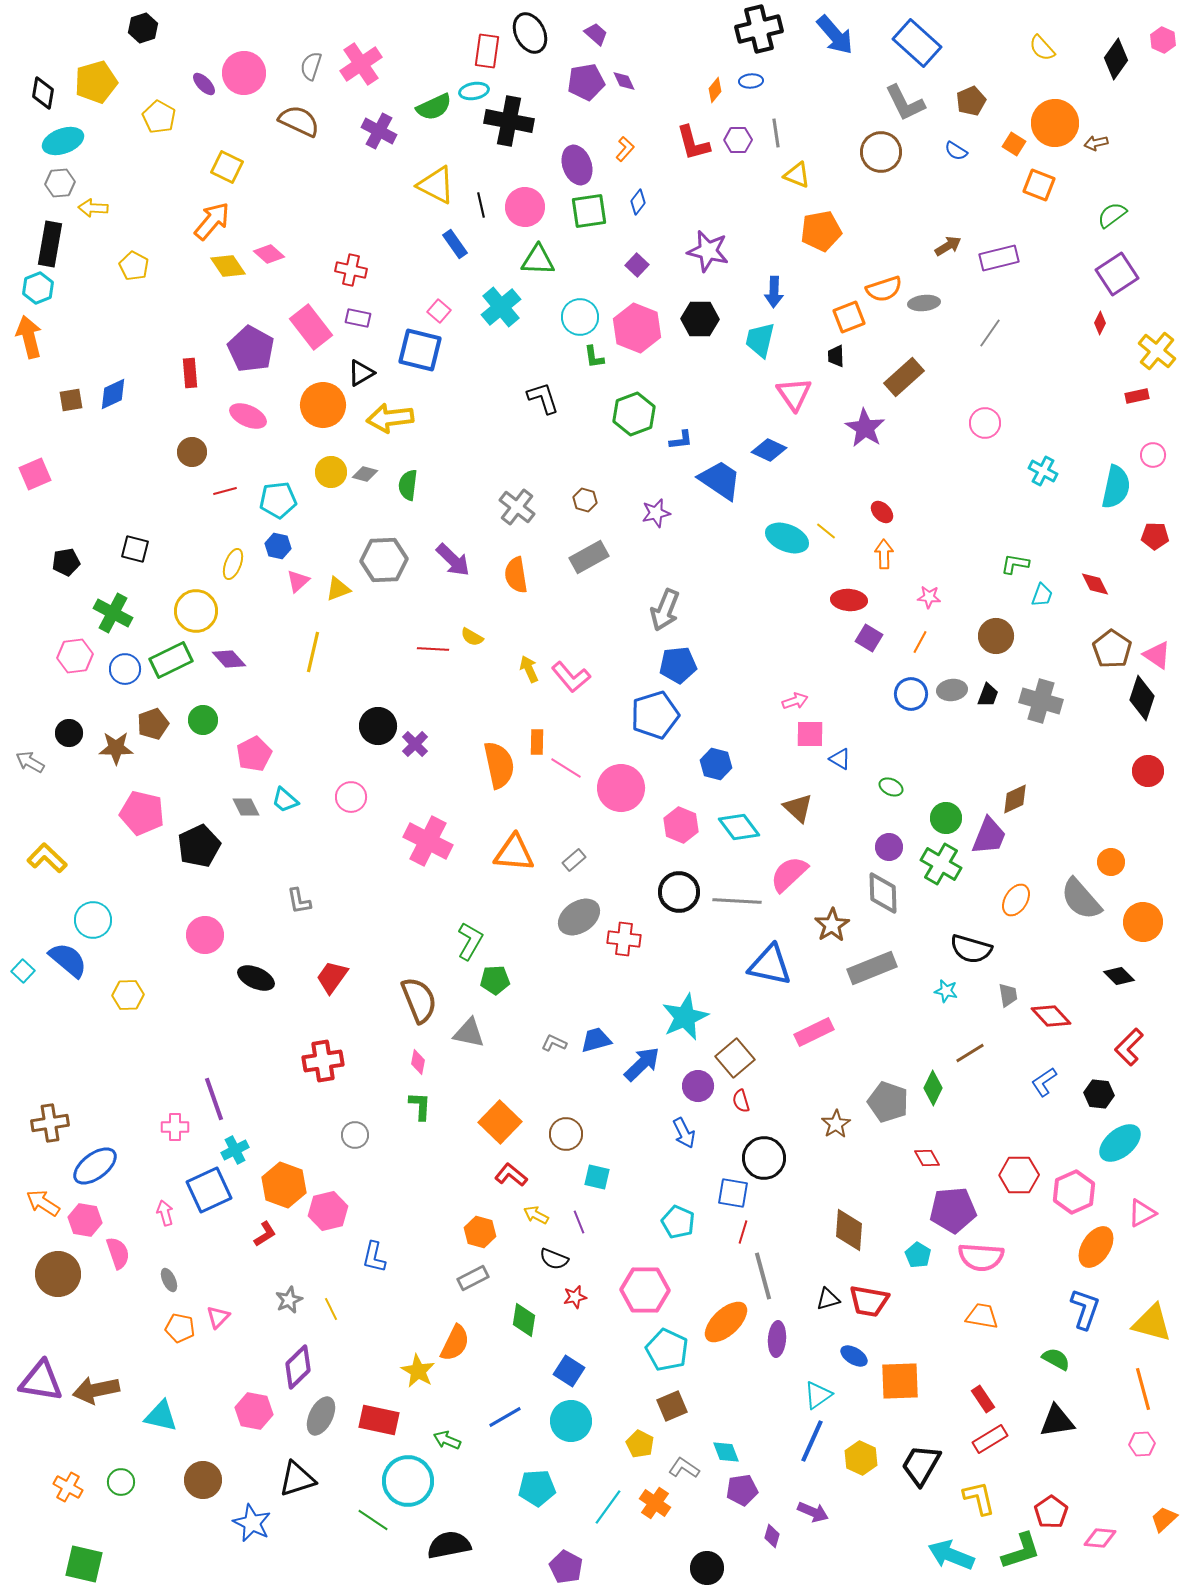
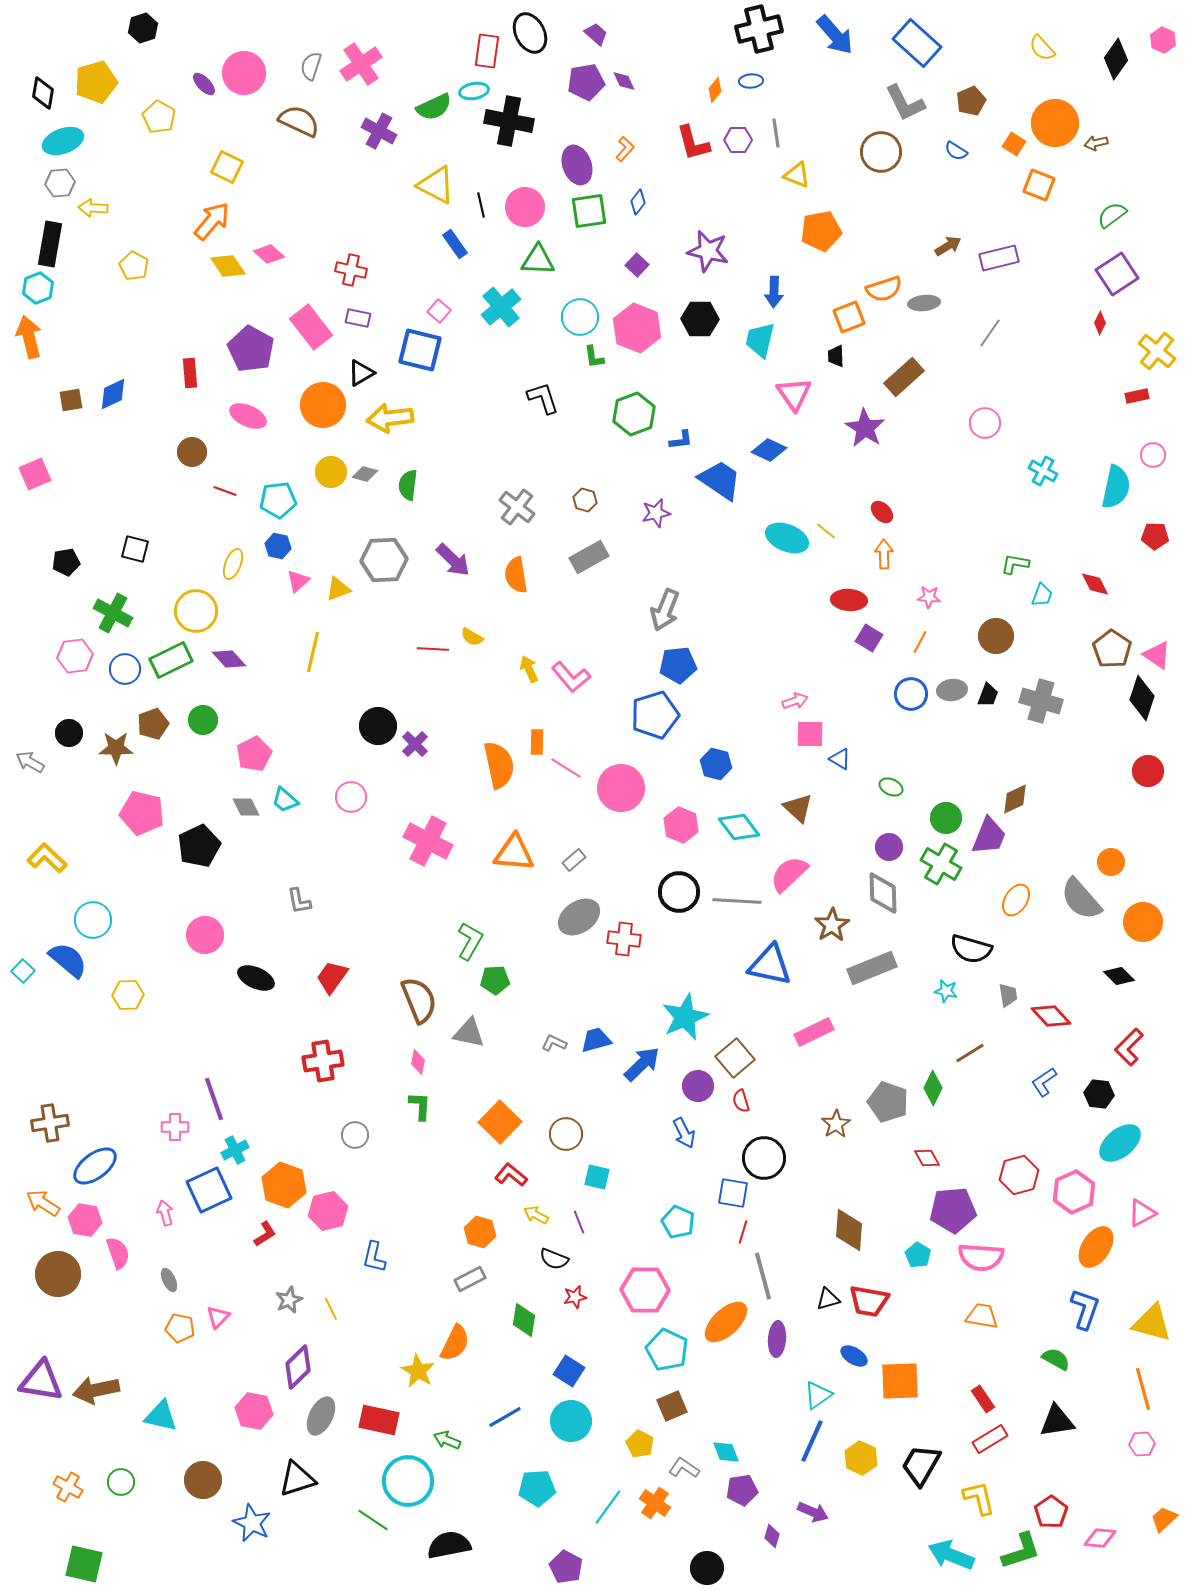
red line at (225, 491): rotated 35 degrees clockwise
red hexagon at (1019, 1175): rotated 15 degrees counterclockwise
gray rectangle at (473, 1278): moved 3 px left, 1 px down
